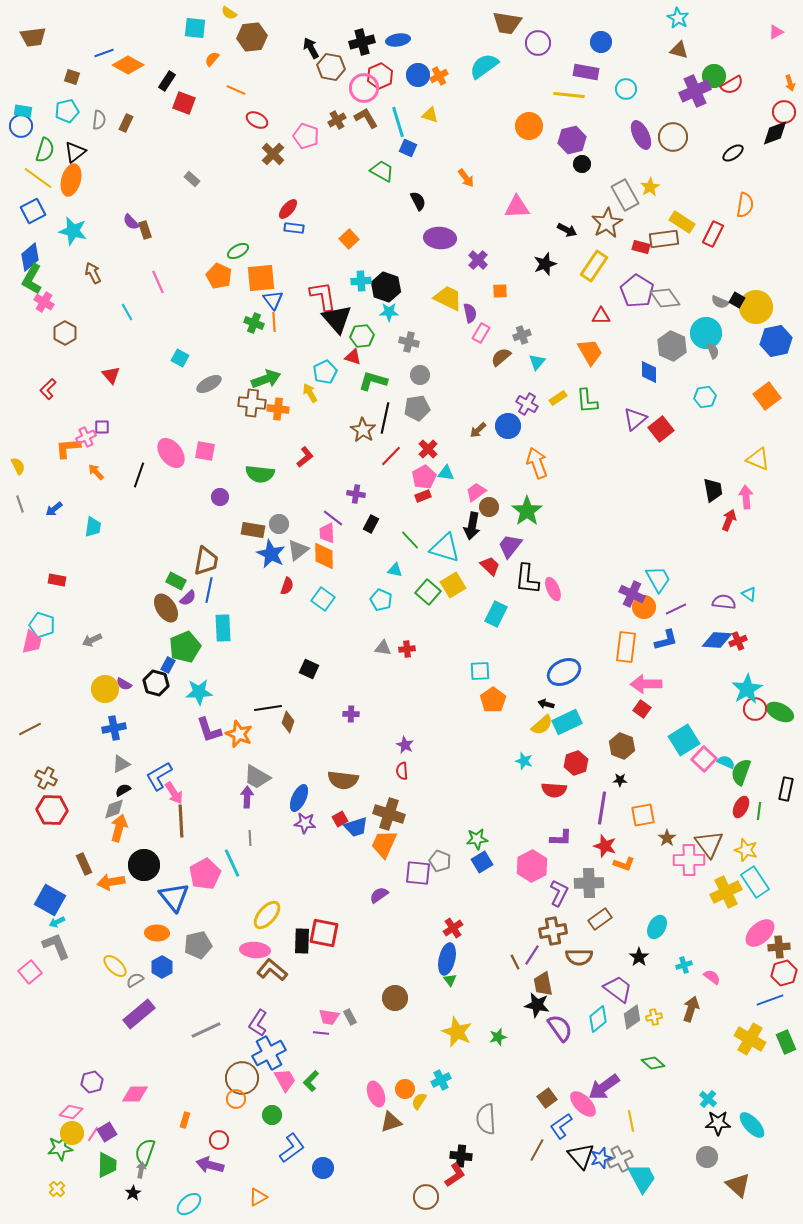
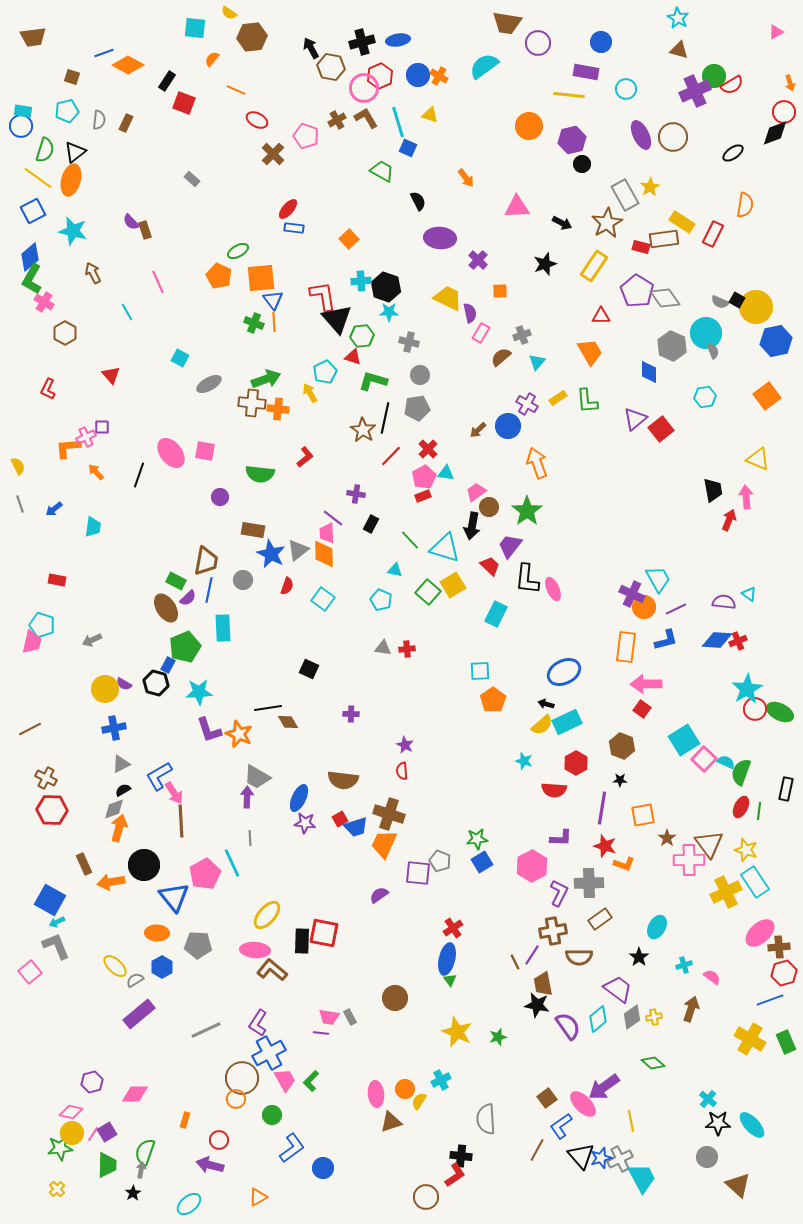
orange cross at (439, 76): rotated 30 degrees counterclockwise
black arrow at (567, 230): moved 5 px left, 7 px up
red L-shape at (48, 389): rotated 20 degrees counterclockwise
gray circle at (279, 524): moved 36 px left, 56 px down
orange diamond at (324, 556): moved 2 px up
brown diamond at (288, 722): rotated 50 degrees counterclockwise
red hexagon at (576, 763): rotated 10 degrees counterclockwise
gray pentagon at (198, 945): rotated 16 degrees clockwise
purple semicircle at (560, 1028): moved 8 px right, 2 px up
pink ellipse at (376, 1094): rotated 15 degrees clockwise
